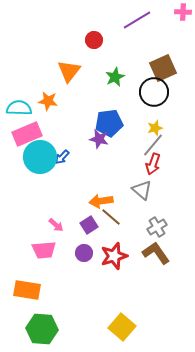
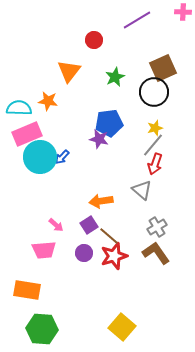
red arrow: moved 2 px right
brown line: moved 2 px left, 19 px down
